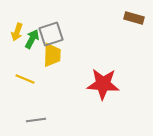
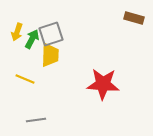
yellow trapezoid: moved 2 px left
